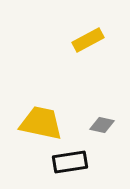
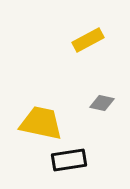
gray diamond: moved 22 px up
black rectangle: moved 1 px left, 2 px up
